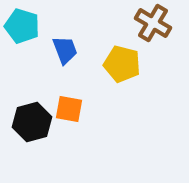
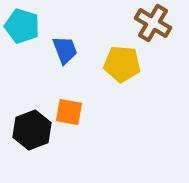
yellow pentagon: rotated 9 degrees counterclockwise
orange square: moved 3 px down
black hexagon: moved 8 px down; rotated 6 degrees counterclockwise
